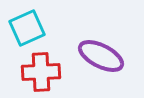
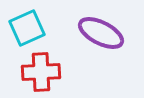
purple ellipse: moved 23 px up
